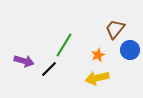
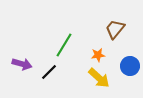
blue circle: moved 16 px down
orange star: rotated 16 degrees clockwise
purple arrow: moved 2 px left, 3 px down
black line: moved 3 px down
yellow arrow: moved 2 px right; rotated 125 degrees counterclockwise
